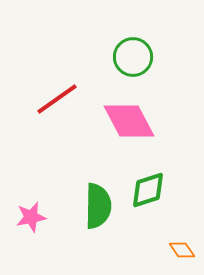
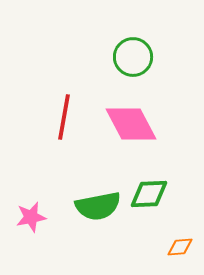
red line: moved 7 px right, 18 px down; rotated 45 degrees counterclockwise
pink diamond: moved 2 px right, 3 px down
green diamond: moved 1 px right, 4 px down; rotated 15 degrees clockwise
green semicircle: rotated 78 degrees clockwise
orange diamond: moved 2 px left, 3 px up; rotated 60 degrees counterclockwise
